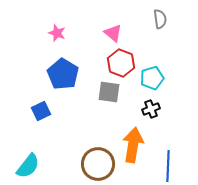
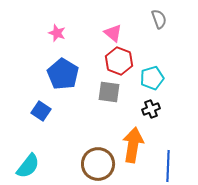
gray semicircle: moved 1 px left; rotated 12 degrees counterclockwise
red hexagon: moved 2 px left, 2 px up
blue square: rotated 30 degrees counterclockwise
